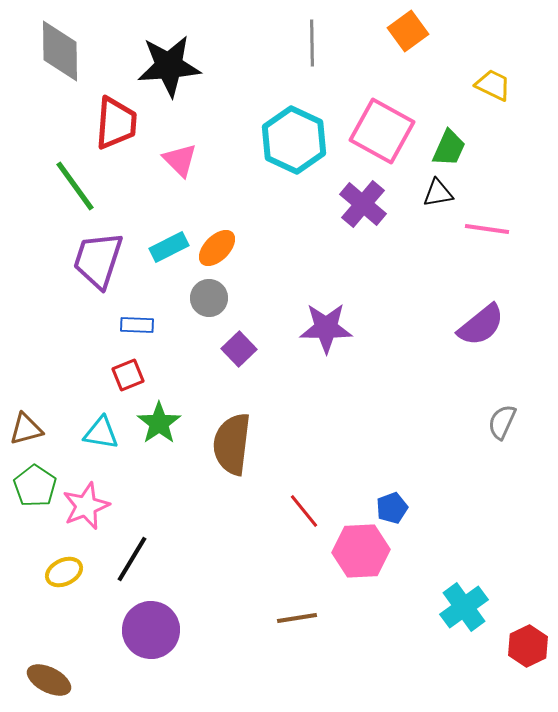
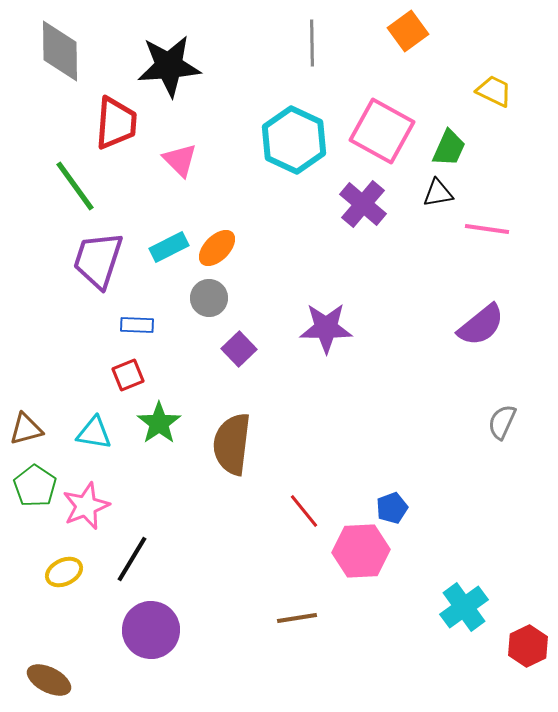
yellow trapezoid: moved 1 px right, 6 px down
cyan triangle: moved 7 px left
